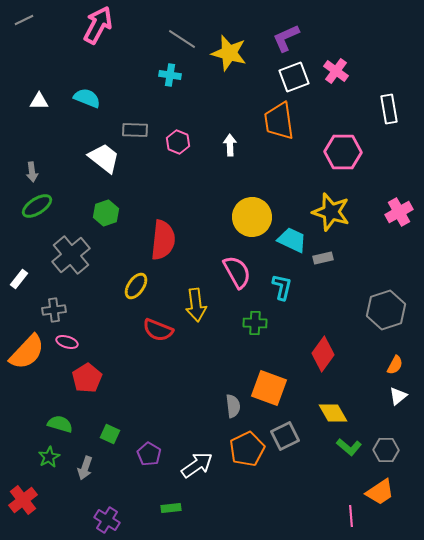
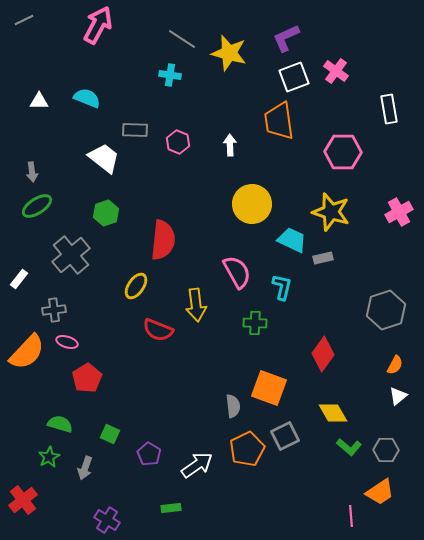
yellow circle at (252, 217): moved 13 px up
